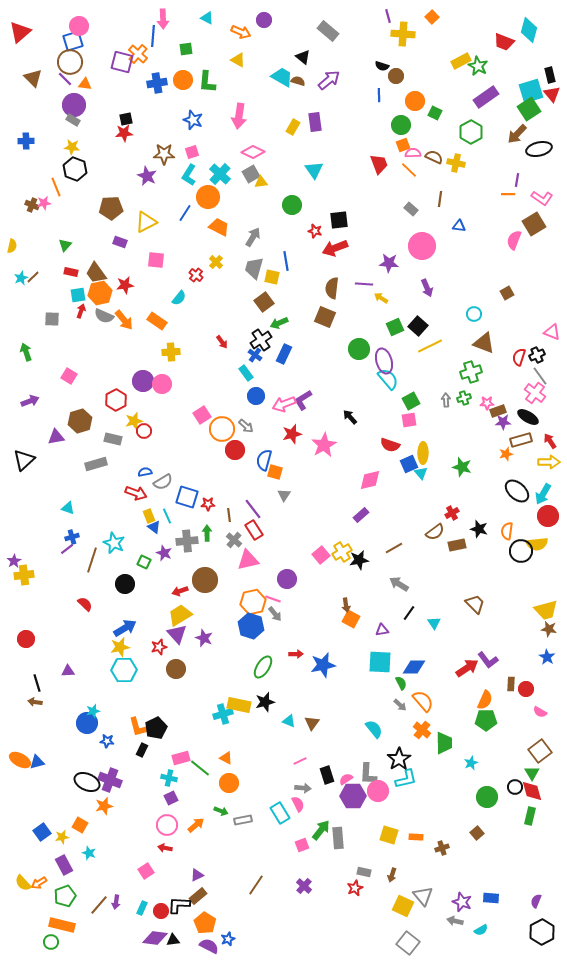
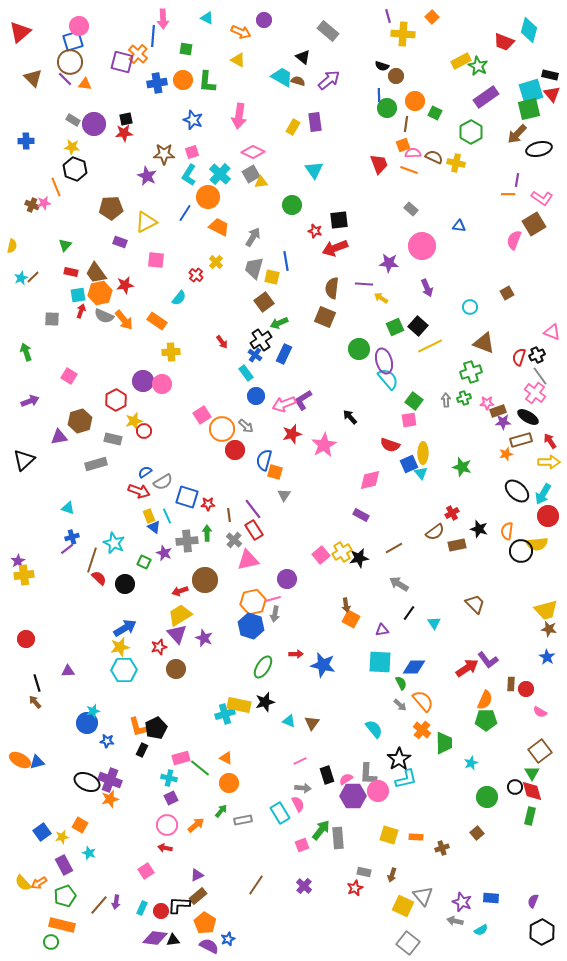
green square at (186, 49): rotated 16 degrees clockwise
black rectangle at (550, 75): rotated 63 degrees counterclockwise
purple circle at (74, 105): moved 20 px right, 19 px down
green square at (529, 109): rotated 20 degrees clockwise
green circle at (401, 125): moved 14 px left, 17 px up
orange line at (409, 170): rotated 24 degrees counterclockwise
brown line at (440, 199): moved 34 px left, 75 px up
cyan circle at (474, 314): moved 4 px left, 7 px up
green square at (411, 401): moved 3 px right; rotated 24 degrees counterclockwise
purple triangle at (56, 437): moved 3 px right
blue semicircle at (145, 472): rotated 24 degrees counterclockwise
red arrow at (136, 493): moved 3 px right, 2 px up
purple rectangle at (361, 515): rotated 70 degrees clockwise
black star at (359, 560): moved 2 px up
purple star at (14, 561): moved 4 px right
pink line at (273, 599): rotated 35 degrees counterclockwise
red semicircle at (85, 604): moved 14 px right, 26 px up
gray arrow at (275, 614): rotated 49 degrees clockwise
blue star at (323, 665): rotated 25 degrees clockwise
brown arrow at (35, 702): rotated 40 degrees clockwise
cyan cross at (223, 714): moved 2 px right
orange star at (104, 806): moved 6 px right, 7 px up
green arrow at (221, 811): rotated 72 degrees counterclockwise
purple semicircle at (536, 901): moved 3 px left
